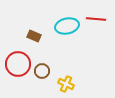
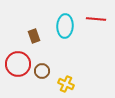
cyan ellipse: moved 2 px left; rotated 75 degrees counterclockwise
brown rectangle: rotated 48 degrees clockwise
